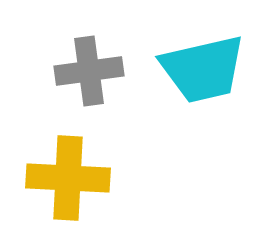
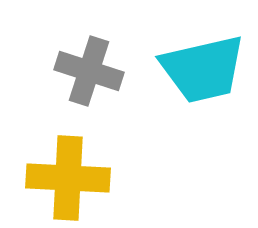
gray cross: rotated 26 degrees clockwise
